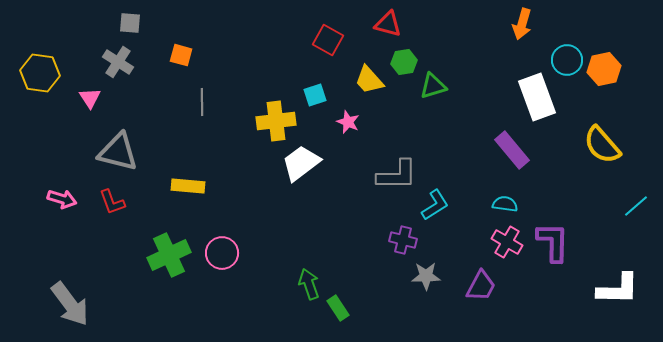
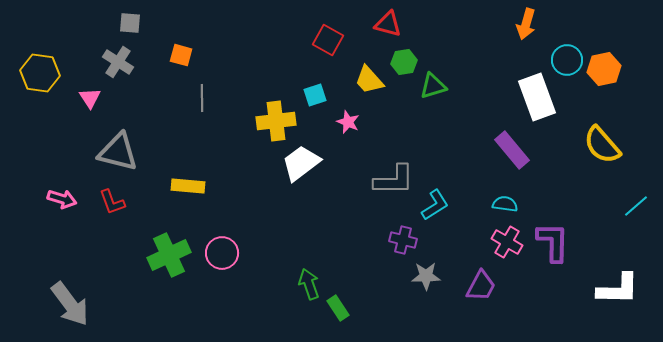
orange arrow: moved 4 px right
gray line: moved 4 px up
gray L-shape: moved 3 px left, 5 px down
